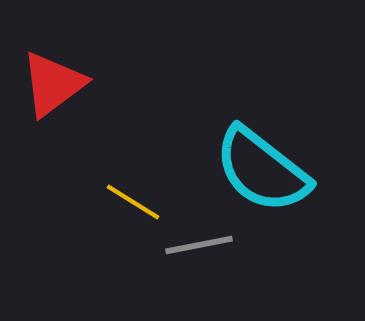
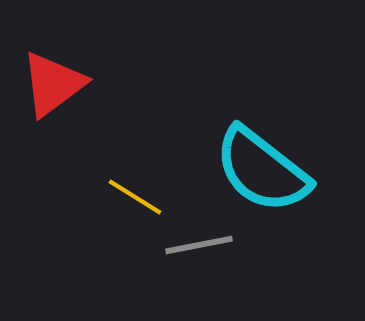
yellow line: moved 2 px right, 5 px up
